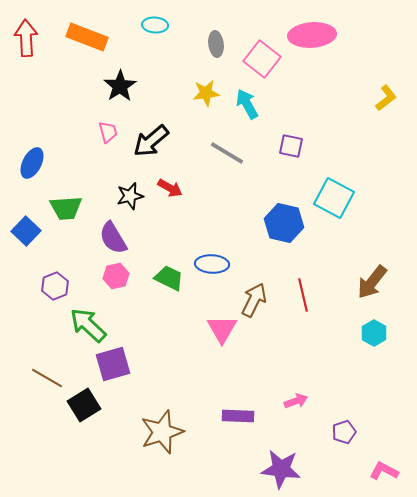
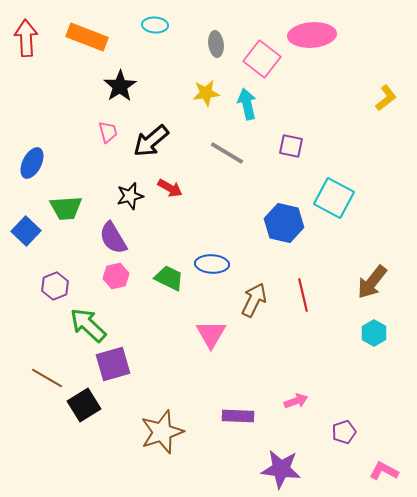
cyan arrow at (247, 104): rotated 16 degrees clockwise
pink triangle at (222, 329): moved 11 px left, 5 px down
